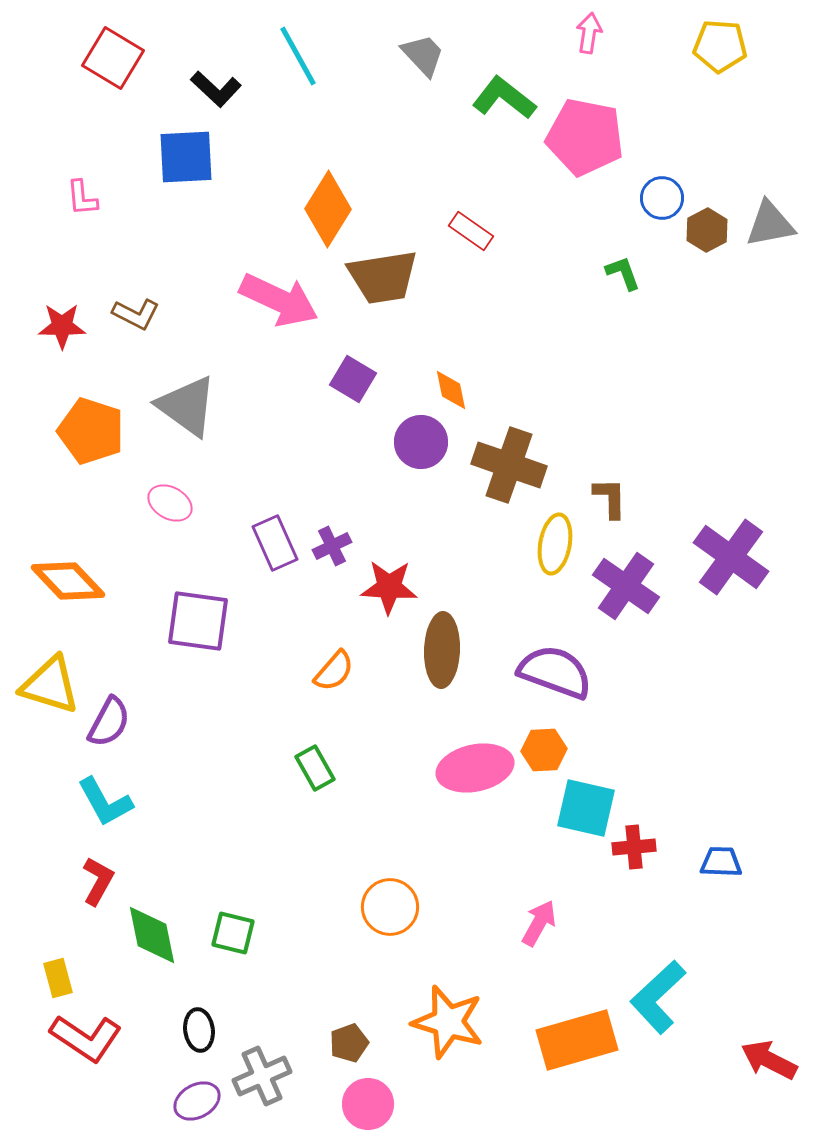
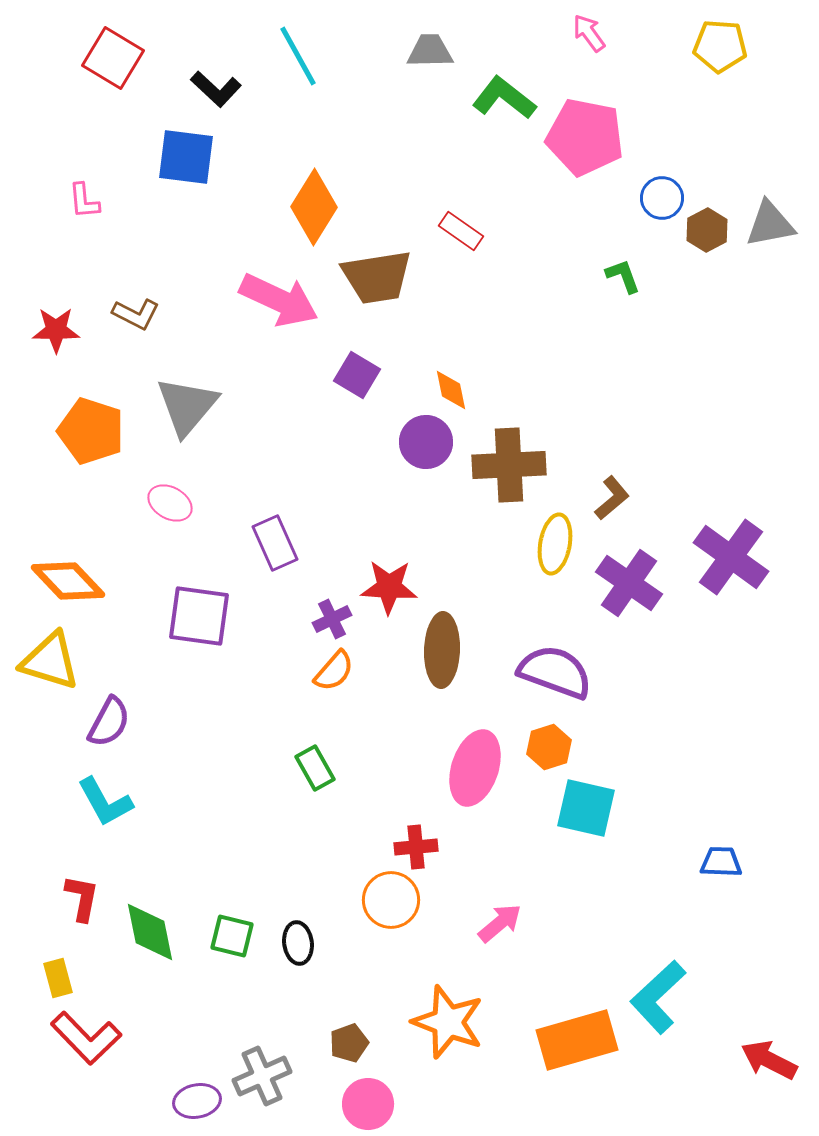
pink arrow at (589, 33): rotated 45 degrees counterclockwise
gray trapezoid at (423, 55): moved 7 px right, 4 px up; rotated 48 degrees counterclockwise
blue square at (186, 157): rotated 10 degrees clockwise
pink L-shape at (82, 198): moved 2 px right, 3 px down
orange diamond at (328, 209): moved 14 px left, 2 px up
red rectangle at (471, 231): moved 10 px left
green L-shape at (623, 273): moved 3 px down
brown trapezoid at (383, 277): moved 6 px left
red star at (62, 326): moved 6 px left, 4 px down
purple square at (353, 379): moved 4 px right, 4 px up
gray triangle at (187, 406): rotated 34 degrees clockwise
purple circle at (421, 442): moved 5 px right
brown cross at (509, 465): rotated 22 degrees counterclockwise
brown L-shape at (610, 498): moved 2 px right; rotated 51 degrees clockwise
purple cross at (332, 546): moved 73 px down
purple cross at (626, 586): moved 3 px right, 3 px up
purple square at (198, 621): moved 1 px right, 5 px up
yellow triangle at (50, 685): moved 24 px up
orange hexagon at (544, 750): moved 5 px right, 3 px up; rotated 15 degrees counterclockwise
pink ellipse at (475, 768): rotated 60 degrees counterclockwise
red cross at (634, 847): moved 218 px left
red L-shape at (98, 881): moved 16 px left, 17 px down; rotated 18 degrees counterclockwise
orange circle at (390, 907): moved 1 px right, 7 px up
pink arrow at (539, 923): moved 39 px left; rotated 21 degrees clockwise
green square at (233, 933): moved 1 px left, 3 px down
green diamond at (152, 935): moved 2 px left, 3 px up
orange star at (448, 1022): rotated 4 degrees clockwise
black ellipse at (199, 1030): moved 99 px right, 87 px up
red L-shape at (86, 1038): rotated 12 degrees clockwise
purple ellipse at (197, 1101): rotated 18 degrees clockwise
